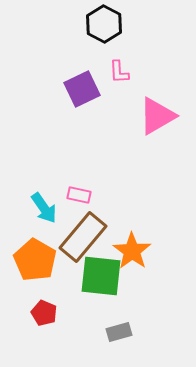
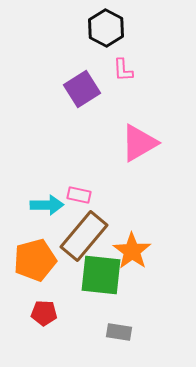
black hexagon: moved 2 px right, 4 px down
pink L-shape: moved 4 px right, 2 px up
purple square: rotated 6 degrees counterclockwise
pink triangle: moved 18 px left, 27 px down
cyan arrow: moved 3 px right, 3 px up; rotated 56 degrees counterclockwise
brown rectangle: moved 1 px right, 1 px up
orange pentagon: rotated 27 degrees clockwise
green square: moved 1 px up
red pentagon: rotated 20 degrees counterclockwise
gray rectangle: rotated 25 degrees clockwise
